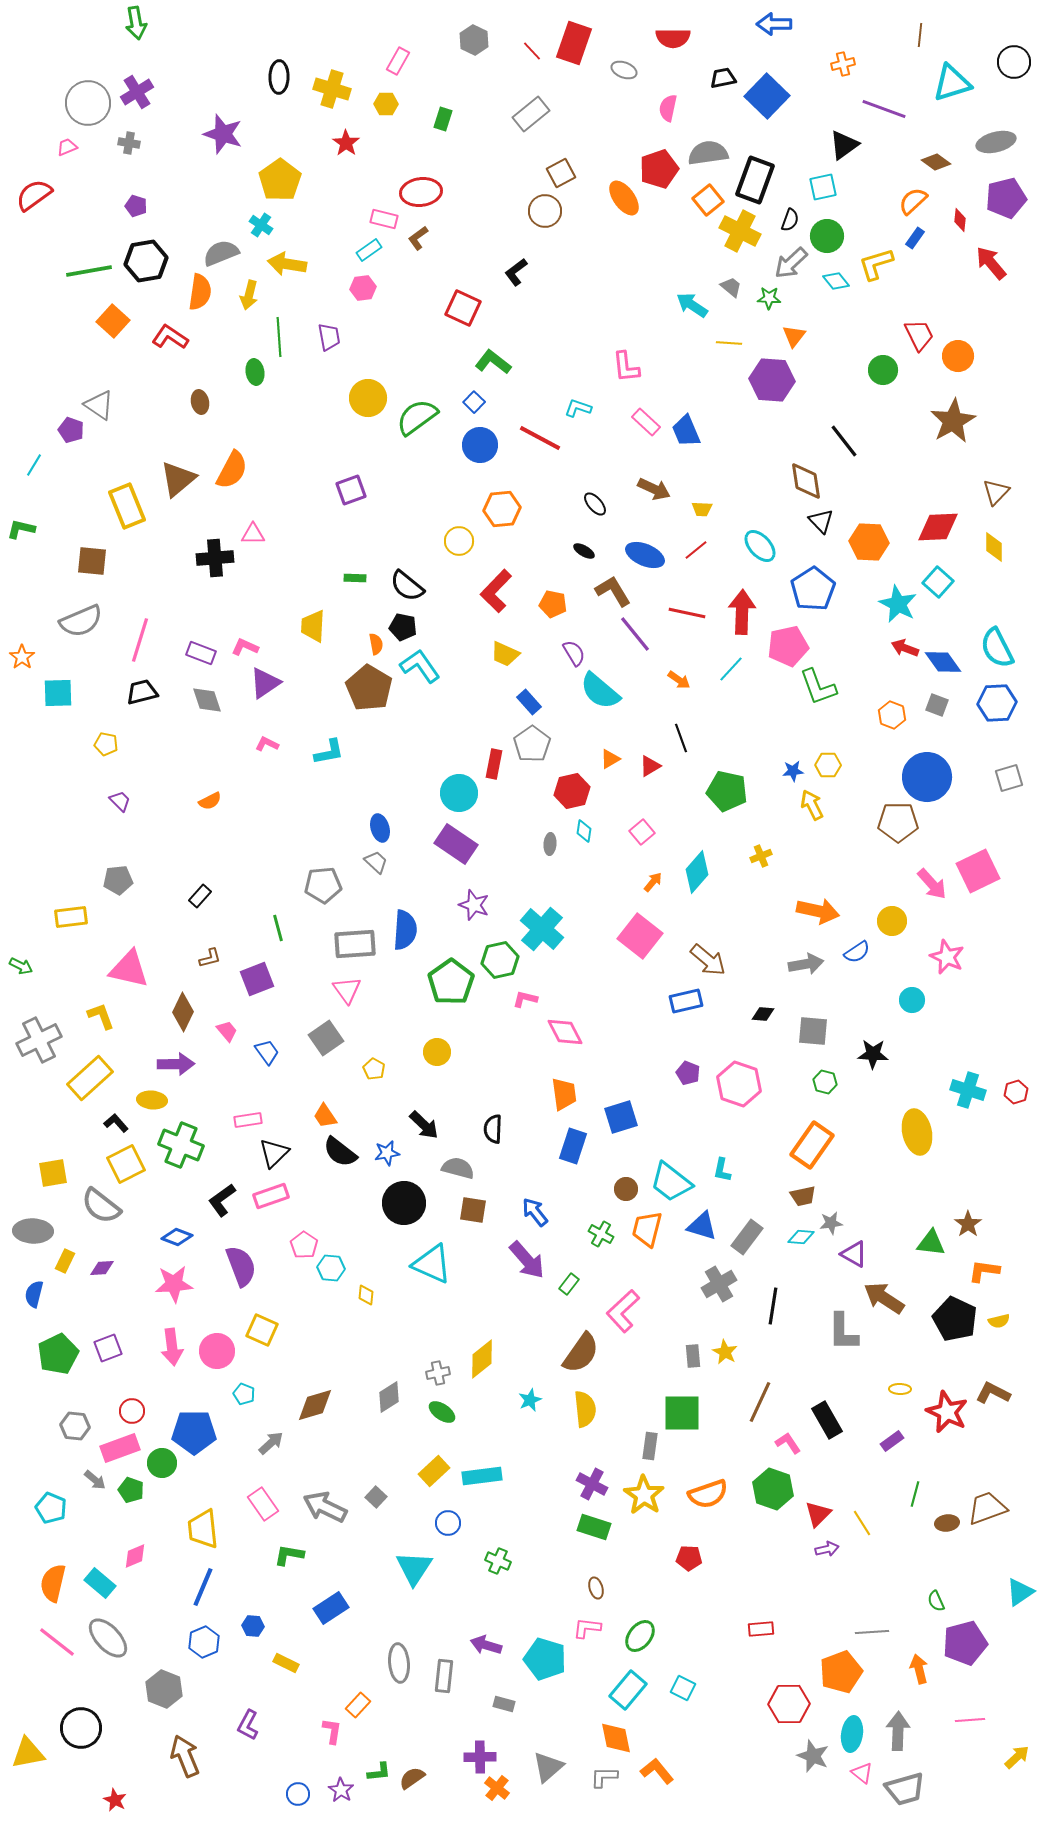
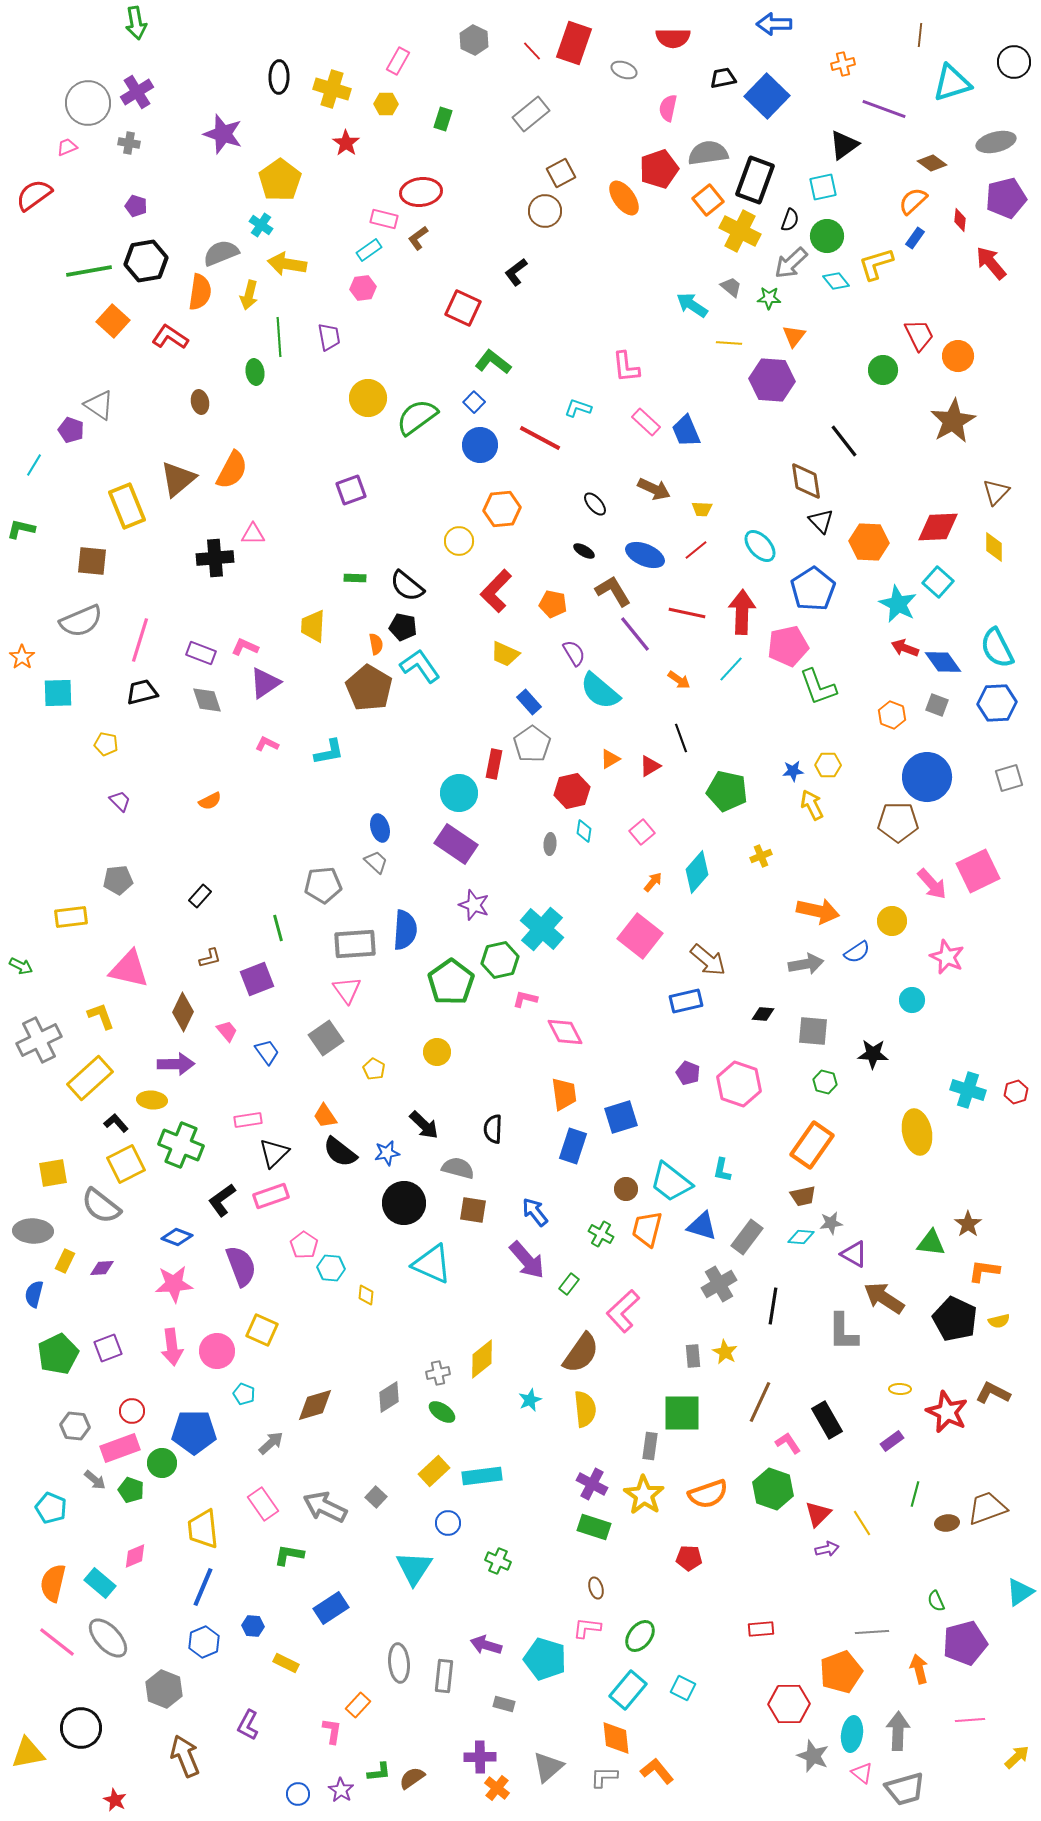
brown diamond at (936, 162): moved 4 px left, 1 px down
orange diamond at (616, 1738): rotated 6 degrees clockwise
